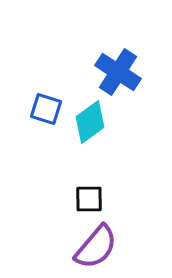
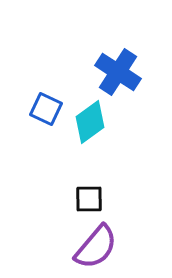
blue square: rotated 8 degrees clockwise
